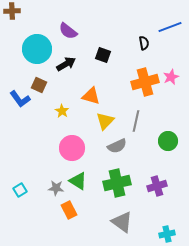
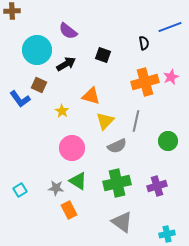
cyan circle: moved 1 px down
